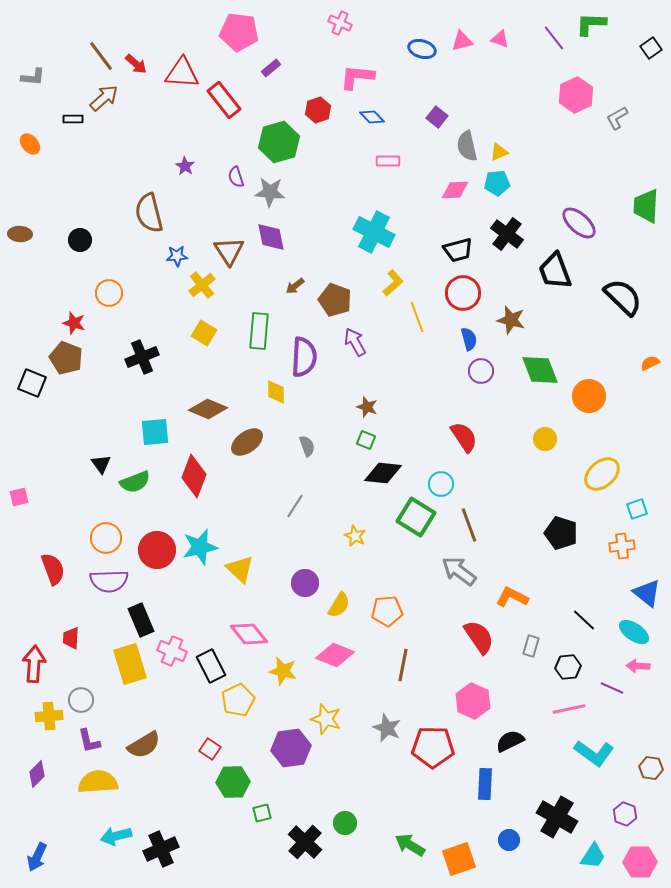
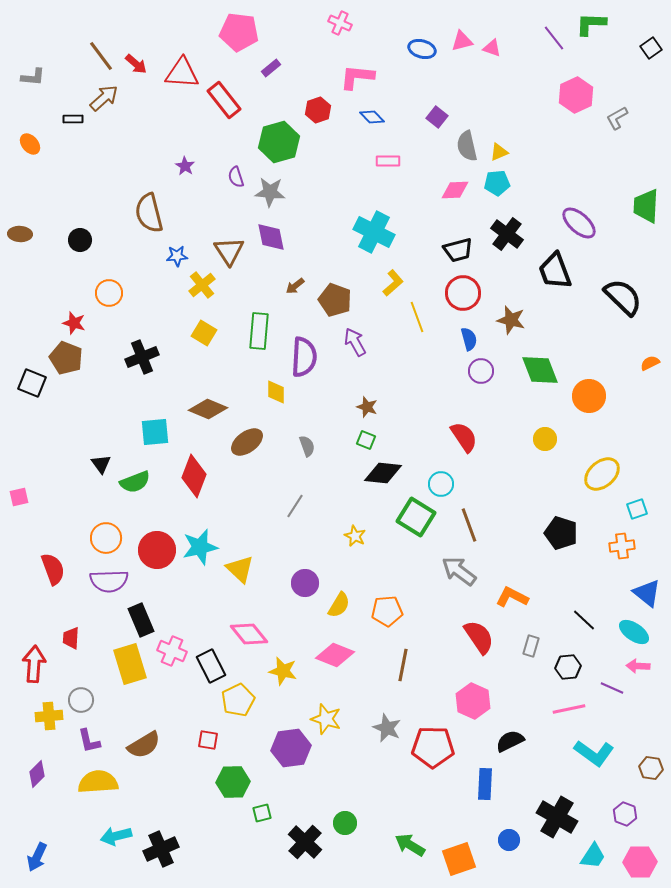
pink triangle at (500, 39): moved 8 px left, 9 px down
red square at (210, 749): moved 2 px left, 9 px up; rotated 25 degrees counterclockwise
